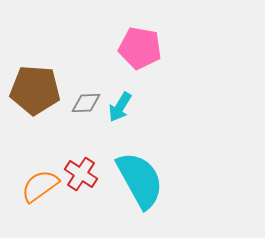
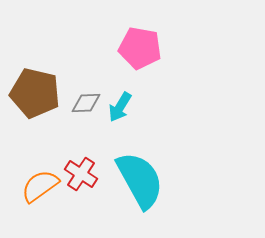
brown pentagon: moved 3 px down; rotated 9 degrees clockwise
